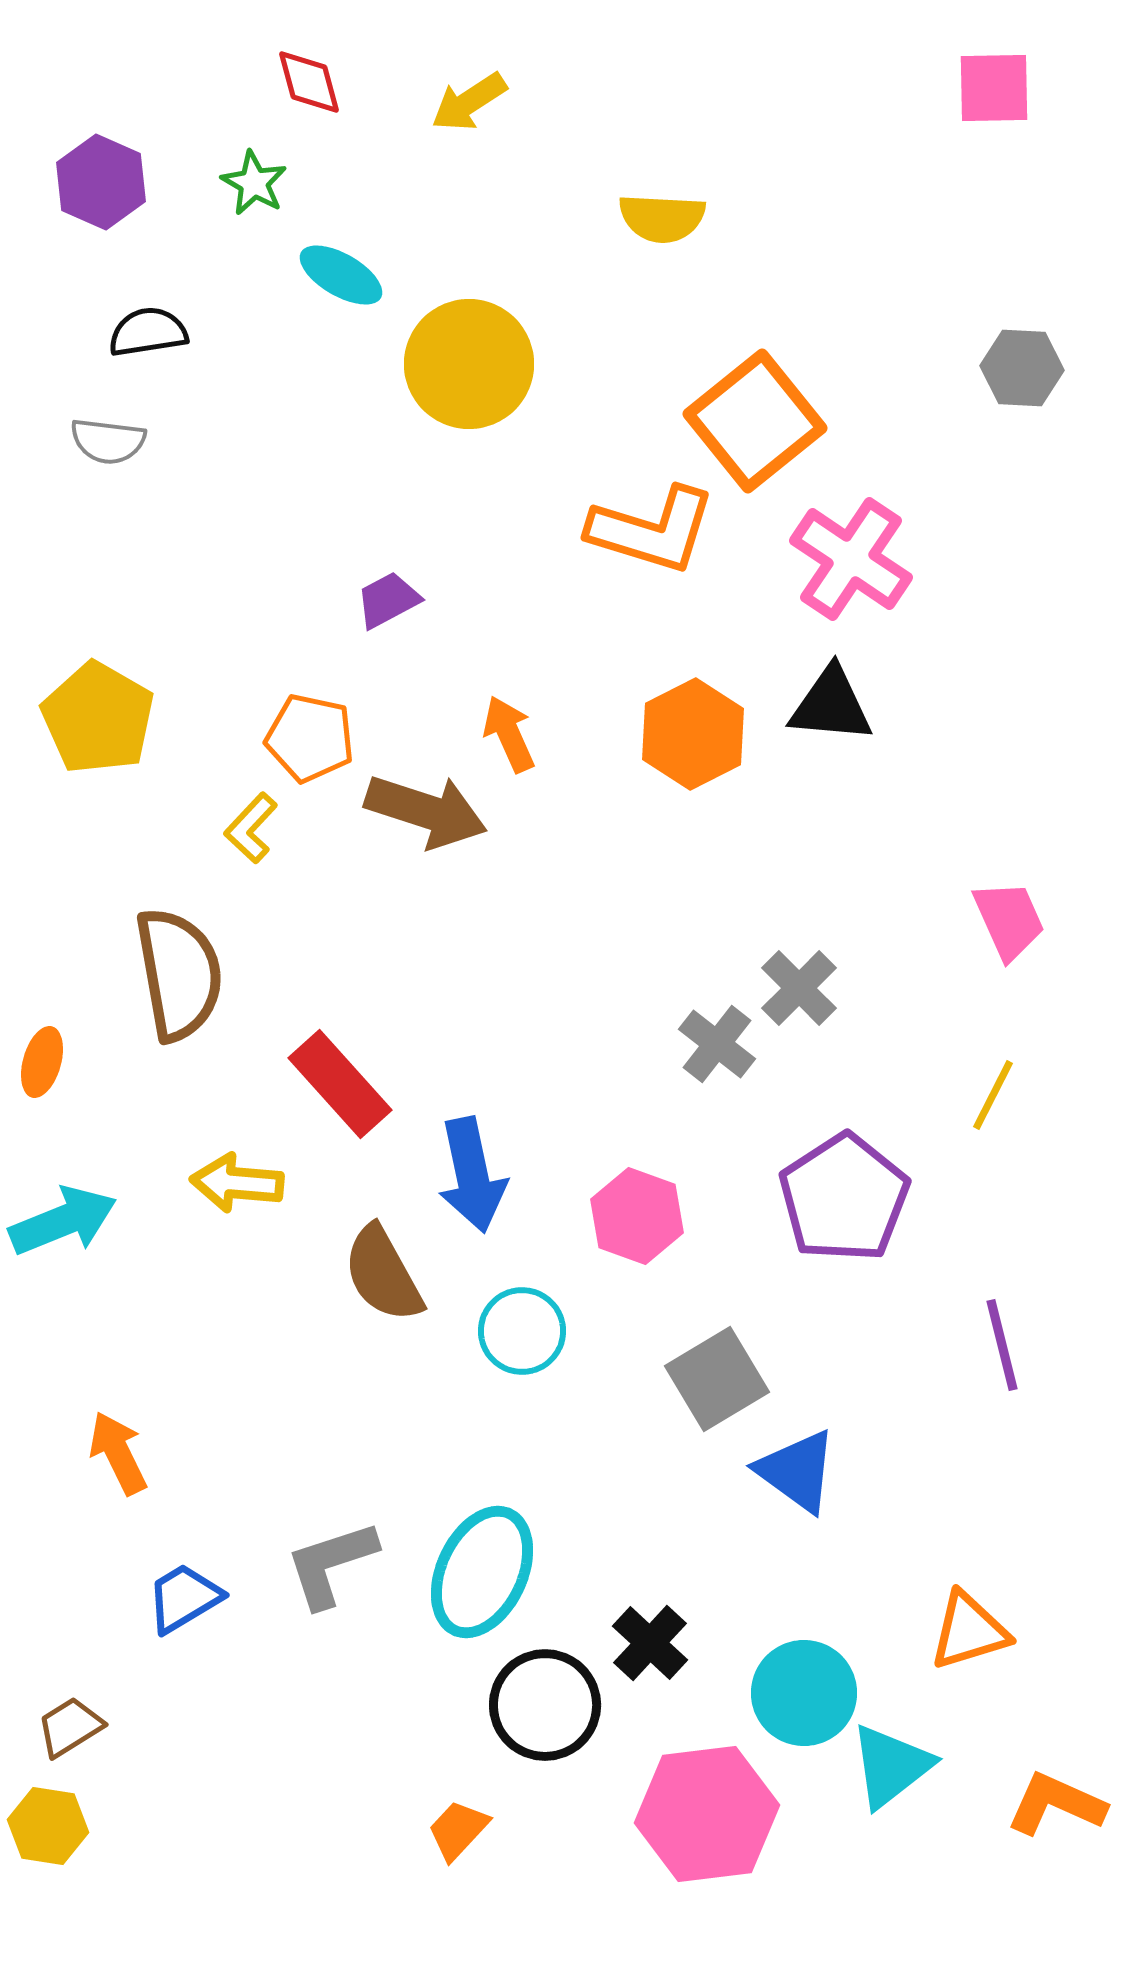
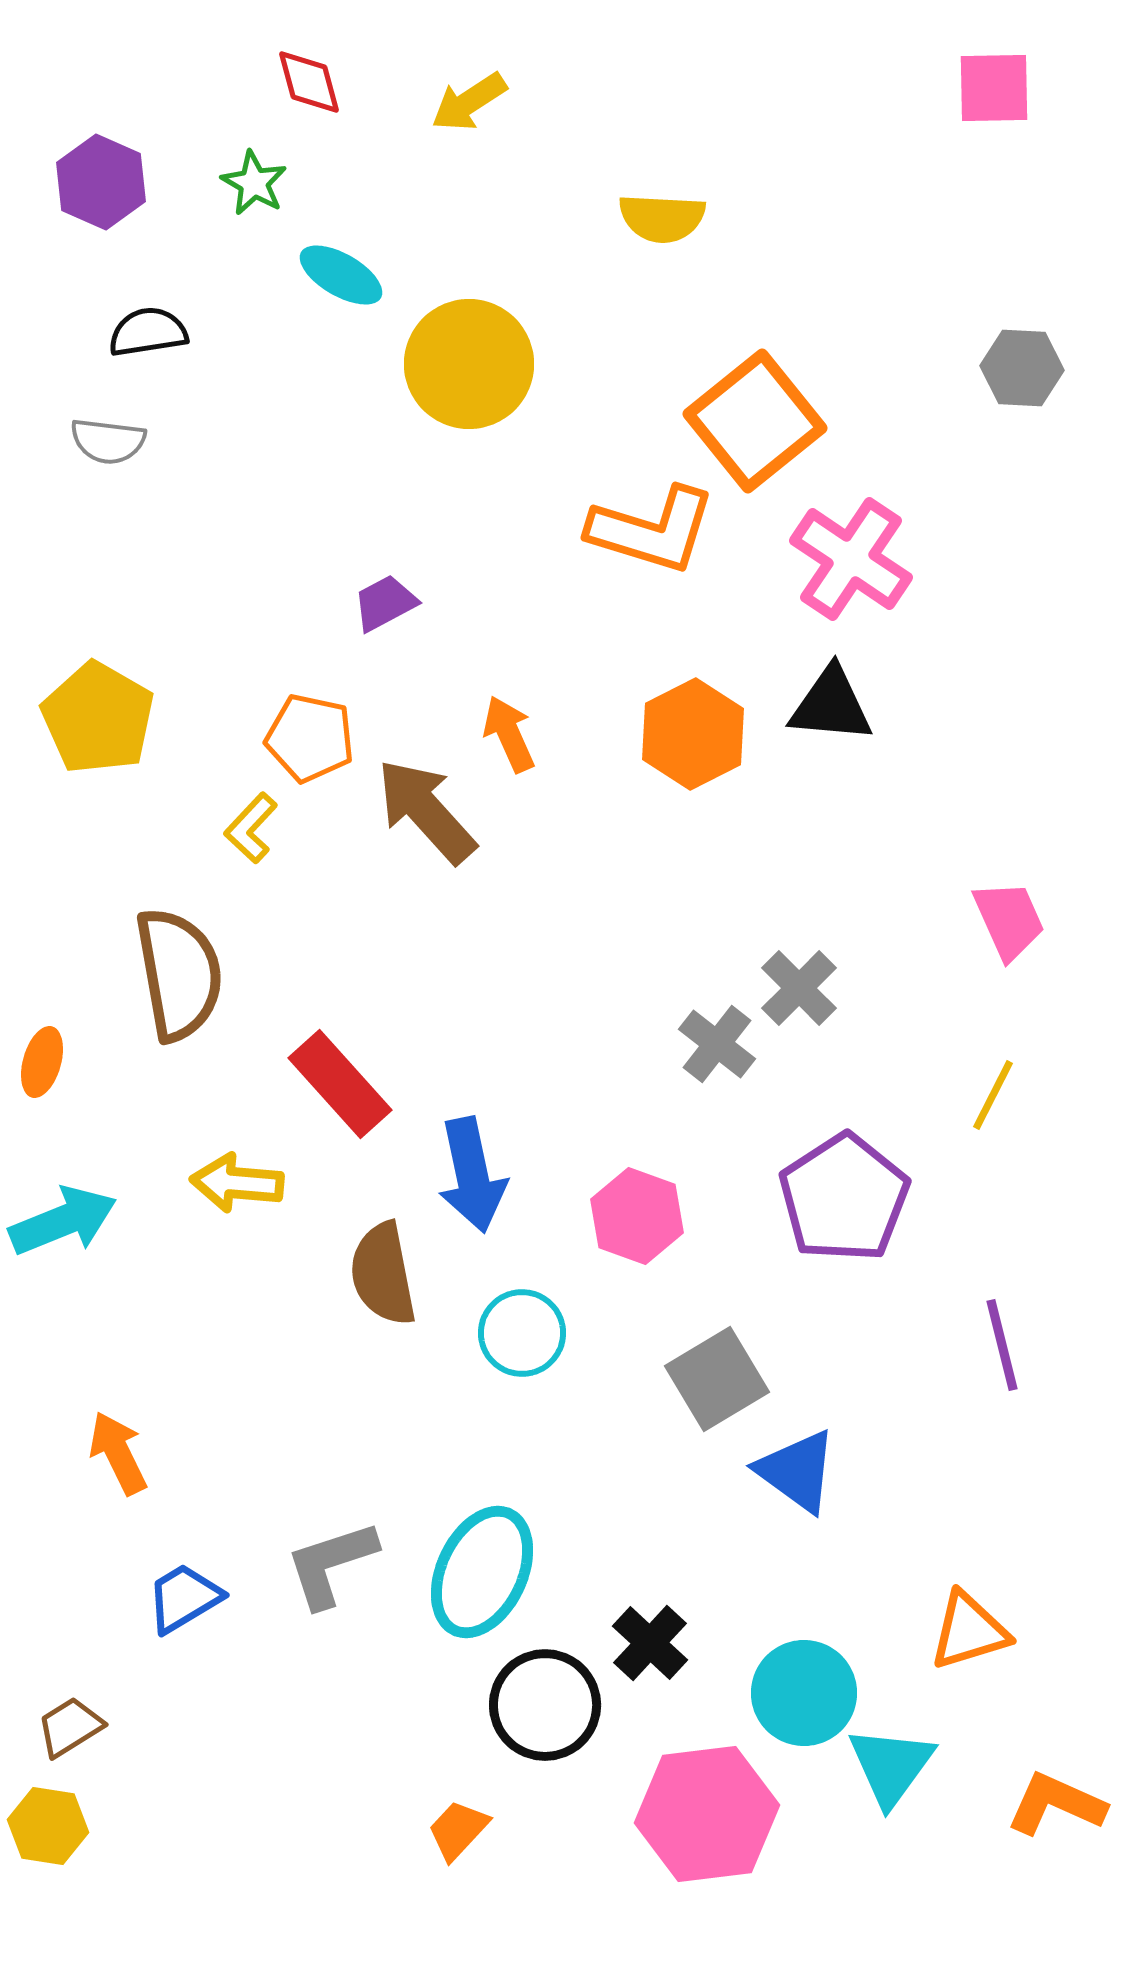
purple trapezoid at (388, 600): moved 3 px left, 3 px down
brown arrow at (426, 811): rotated 150 degrees counterclockwise
brown semicircle at (383, 1274): rotated 18 degrees clockwise
cyan circle at (522, 1331): moved 2 px down
cyan triangle at (891, 1766): rotated 16 degrees counterclockwise
